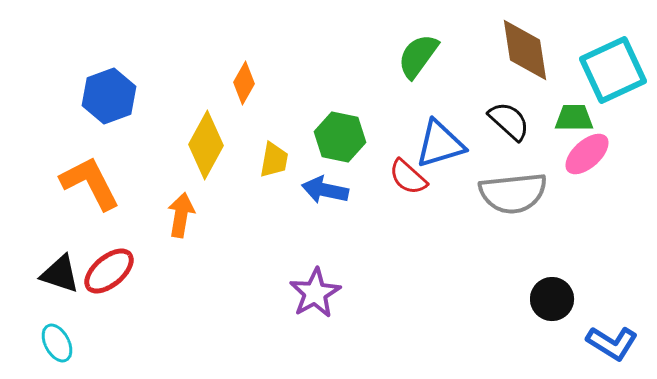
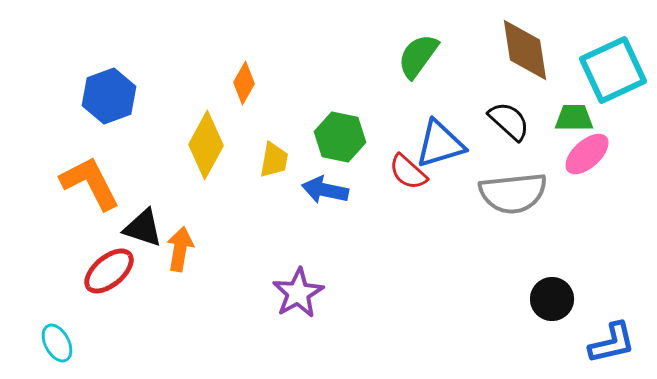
red semicircle: moved 5 px up
orange arrow: moved 1 px left, 34 px down
black triangle: moved 83 px right, 46 px up
purple star: moved 17 px left
blue L-shape: rotated 45 degrees counterclockwise
